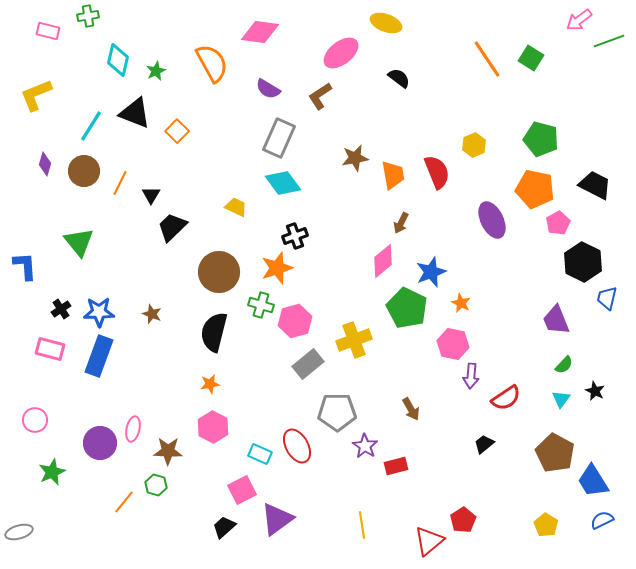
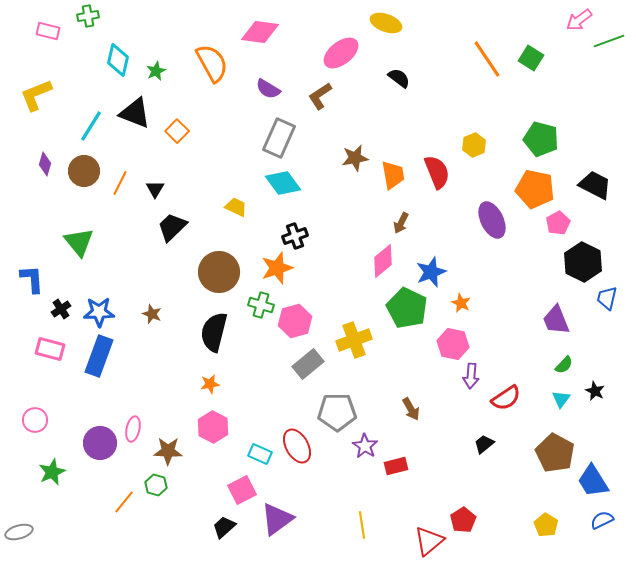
black triangle at (151, 195): moved 4 px right, 6 px up
blue L-shape at (25, 266): moved 7 px right, 13 px down
